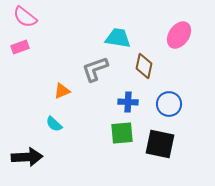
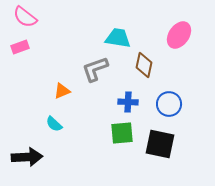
brown diamond: moved 1 px up
